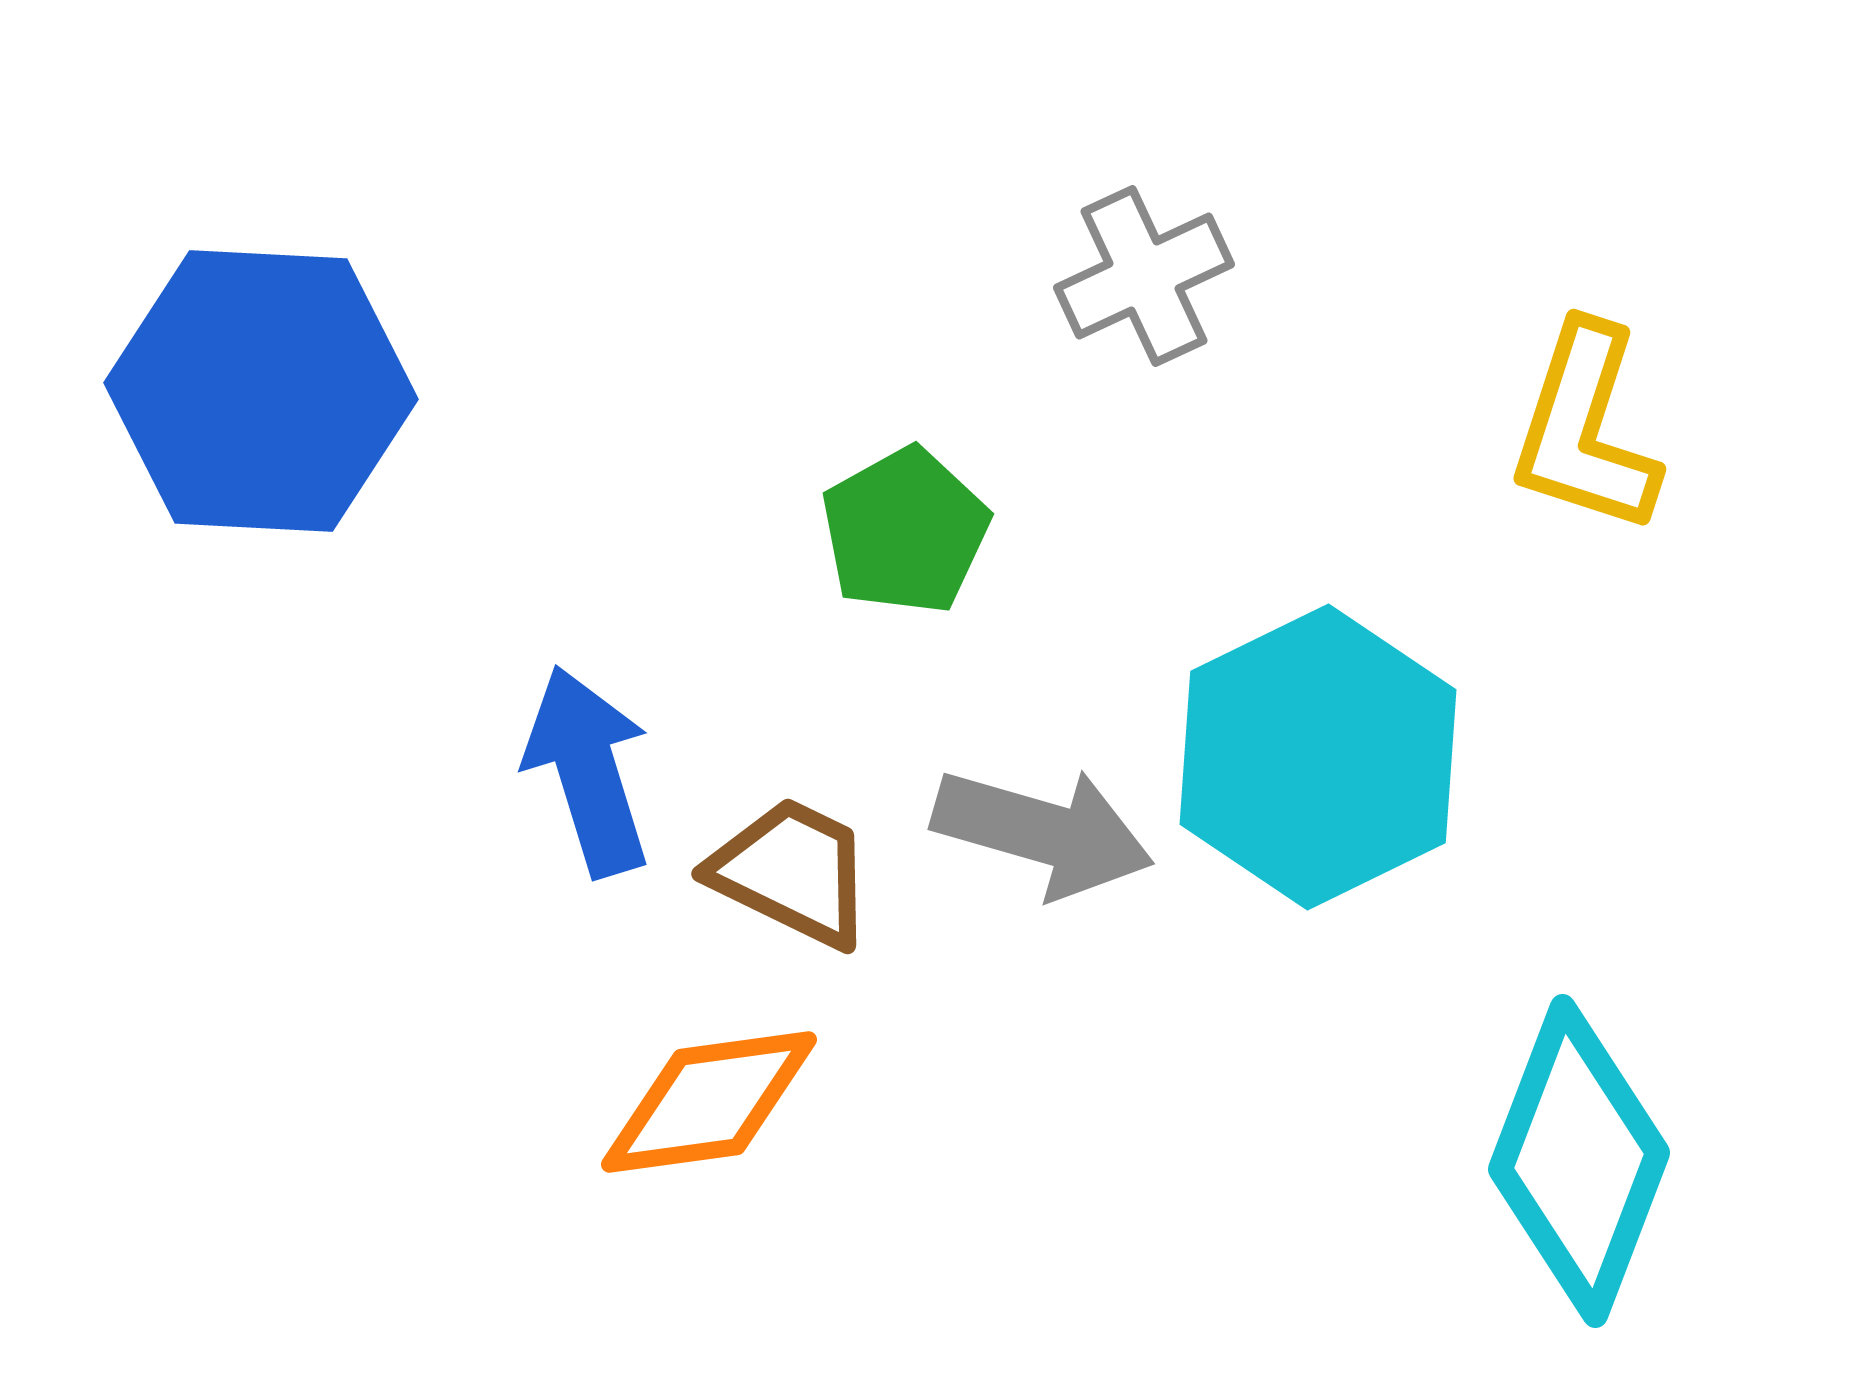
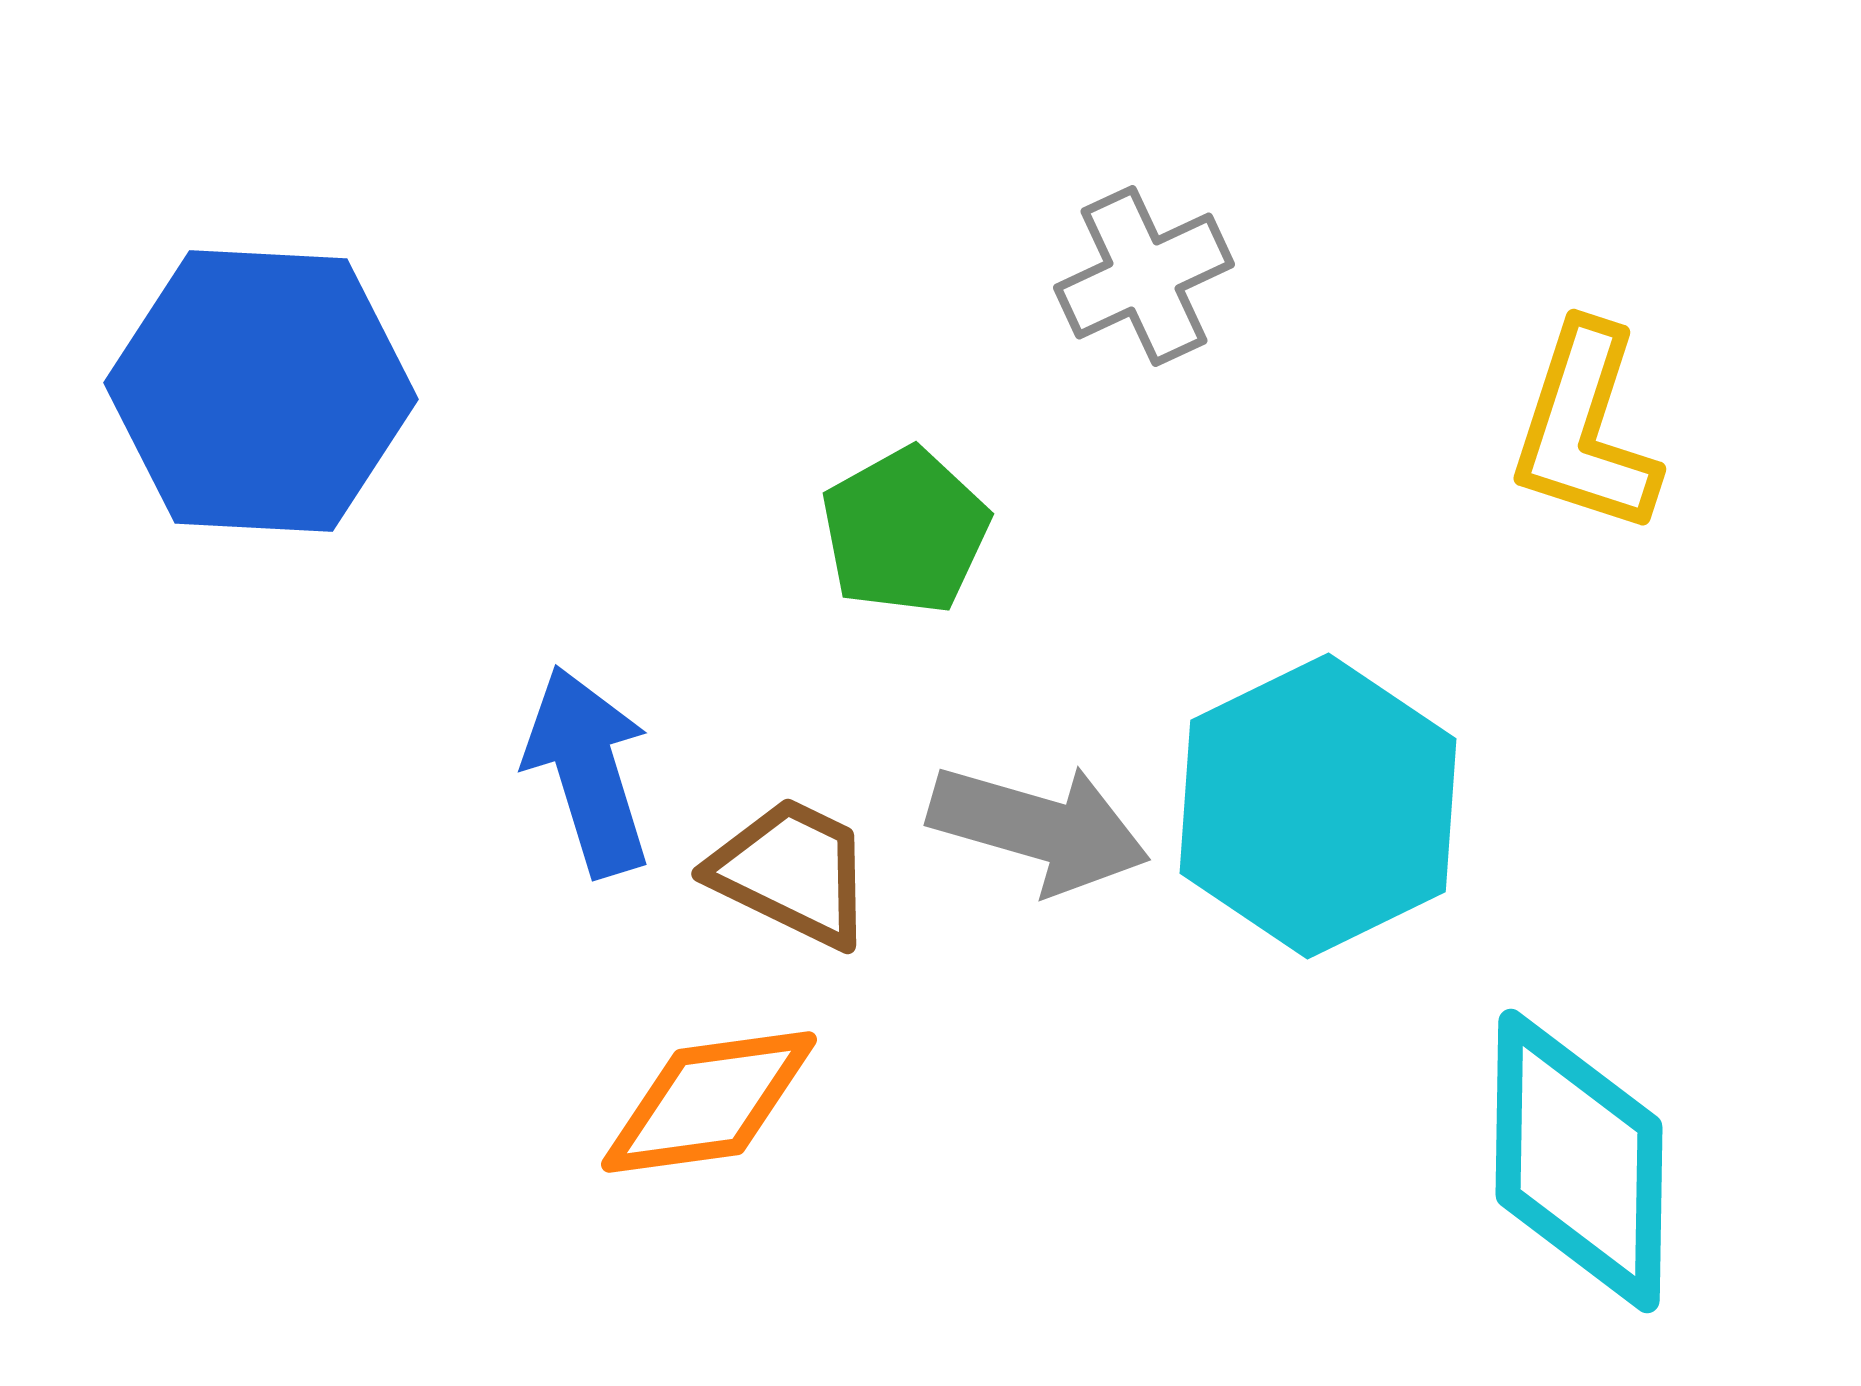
cyan hexagon: moved 49 px down
gray arrow: moved 4 px left, 4 px up
cyan diamond: rotated 20 degrees counterclockwise
